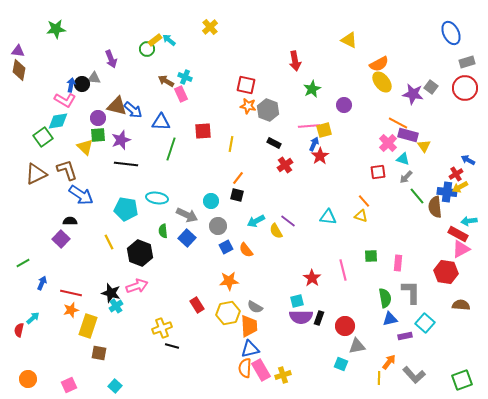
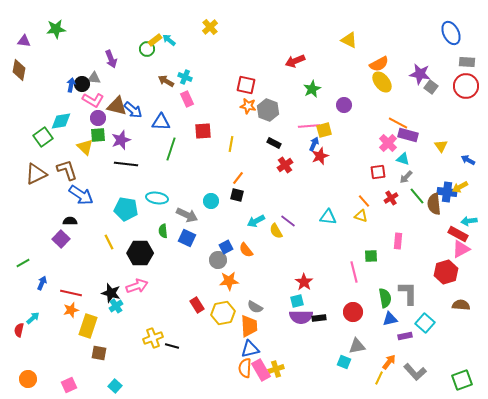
purple triangle at (18, 51): moved 6 px right, 10 px up
red arrow at (295, 61): rotated 78 degrees clockwise
gray rectangle at (467, 62): rotated 21 degrees clockwise
red circle at (465, 88): moved 1 px right, 2 px up
pink rectangle at (181, 94): moved 6 px right, 5 px down
purple star at (413, 94): moved 7 px right, 20 px up
pink L-shape at (65, 100): moved 28 px right
cyan diamond at (58, 121): moved 3 px right
yellow triangle at (424, 146): moved 17 px right
red star at (320, 156): rotated 12 degrees clockwise
red cross at (456, 174): moved 65 px left, 24 px down
brown semicircle at (435, 207): moved 1 px left, 3 px up
gray circle at (218, 226): moved 34 px down
blue square at (187, 238): rotated 18 degrees counterclockwise
black hexagon at (140, 253): rotated 20 degrees counterclockwise
pink rectangle at (398, 263): moved 22 px up
pink line at (343, 270): moved 11 px right, 2 px down
red hexagon at (446, 272): rotated 25 degrees counterclockwise
red star at (312, 278): moved 8 px left, 4 px down
gray L-shape at (411, 292): moved 3 px left, 1 px down
yellow hexagon at (228, 313): moved 5 px left
black rectangle at (319, 318): rotated 64 degrees clockwise
red circle at (345, 326): moved 8 px right, 14 px up
yellow cross at (162, 328): moved 9 px left, 10 px down
cyan square at (341, 364): moved 3 px right, 2 px up
yellow cross at (283, 375): moved 7 px left, 6 px up
gray L-shape at (414, 375): moved 1 px right, 3 px up
yellow line at (379, 378): rotated 24 degrees clockwise
